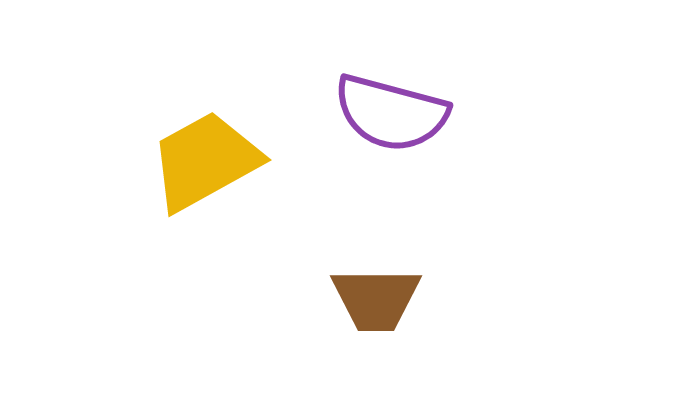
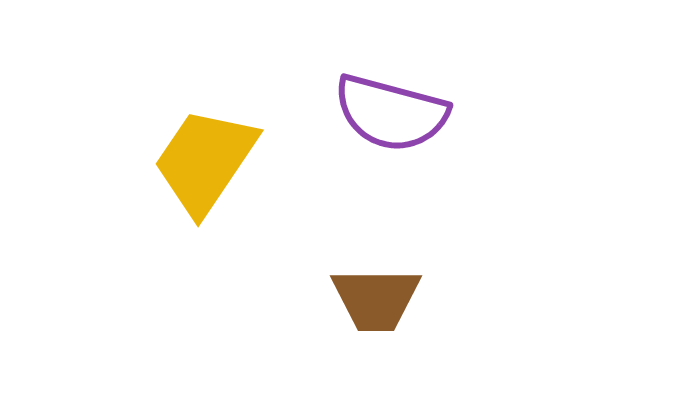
yellow trapezoid: rotated 27 degrees counterclockwise
